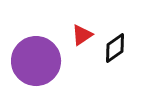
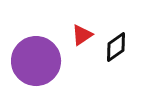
black diamond: moved 1 px right, 1 px up
